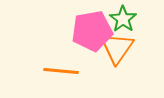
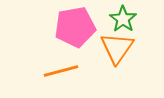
pink pentagon: moved 17 px left, 4 px up
orange line: rotated 20 degrees counterclockwise
